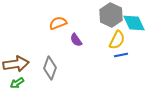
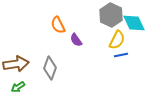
orange semicircle: moved 2 px down; rotated 96 degrees counterclockwise
green arrow: moved 1 px right, 4 px down
